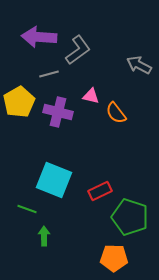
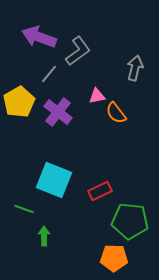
purple arrow: rotated 16 degrees clockwise
gray L-shape: moved 1 px down
gray arrow: moved 4 px left, 3 px down; rotated 75 degrees clockwise
gray line: rotated 36 degrees counterclockwise
pink triangle: moved 6 px right; rotated 24 degrees counterclockwise
purple cross: rotated 24 degrees clockwise
green line: moved 3 px left
green pentagon: moved 4 px down; rotated 12 degrees counterclockwise
